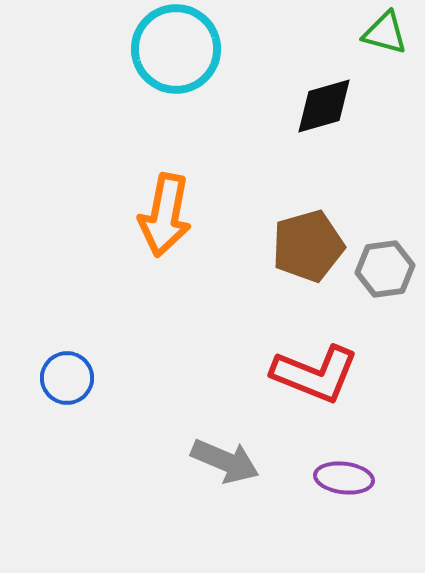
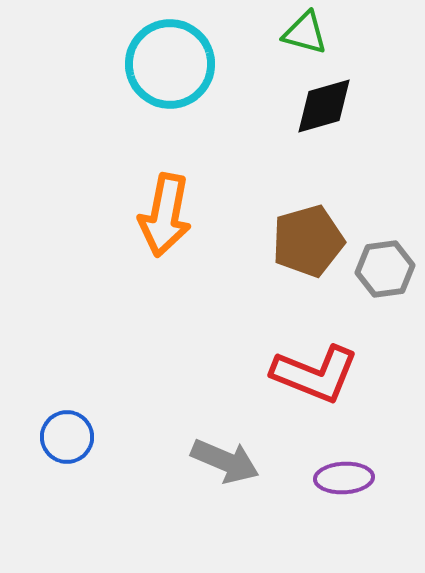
green triangle: moved 80 px left
cyan circle: moved 6 px left, 15 px down
brown pentagon: moved 5 px up
blue circle: moved 59 px down
purple ellipse: rotated 10 degrees counterclockwise
